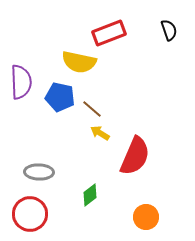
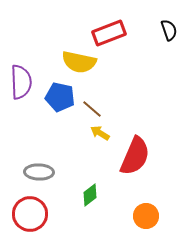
orange circle: moved 1 px up
